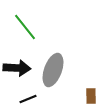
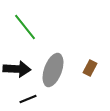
black arrow: moved 1 px down
brown rectangle: moved 1 px left, 28 px up; rotated 28 degrees clockwise
